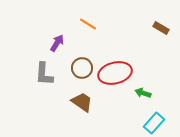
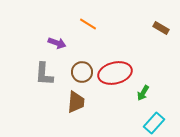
purple arrow: rotated 78 degrees clockwise
brown circle: moved 4 px down
green arrow: rotated 77 degrees counterclockwise
brown trapezoid: moved 6 px left; rotated 60 degrees clockwise
